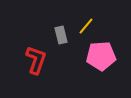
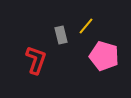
pink pentagon: moved 3 px right; rotated 20 degrees clockwise
